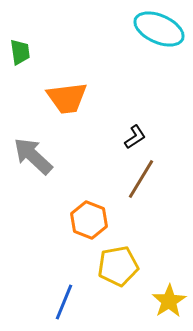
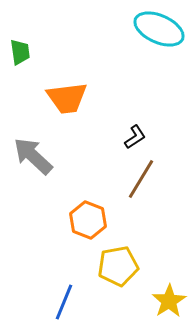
orange hexagon: moved 1 px left
